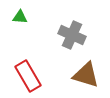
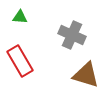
red rectangle: moved 8 px left, 15 px up
